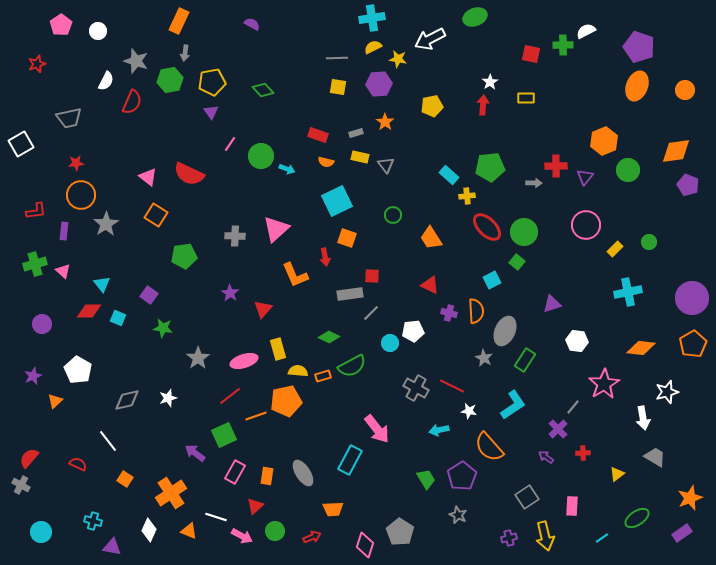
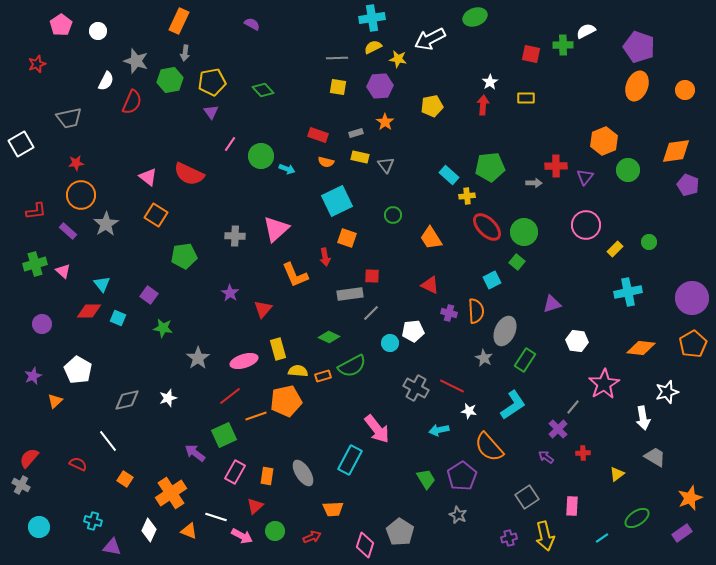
purple hexagon at (379, 84): moved 1 px right, 2 px down
purple rectangle at (64, 231): moved 4 px right; rotated 54 degrees counterclockwise
cyan circle at (41, 532): moved 2 px left, 5 px up
